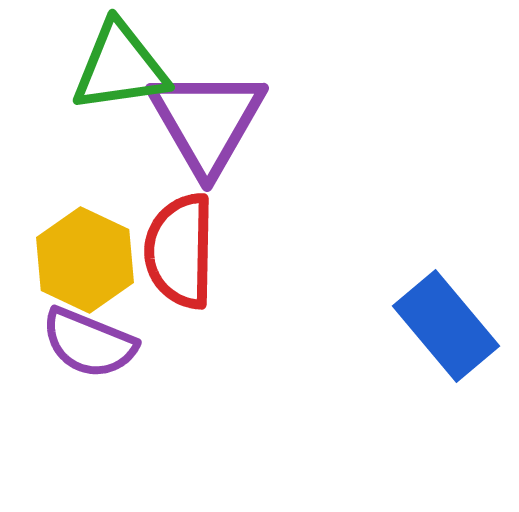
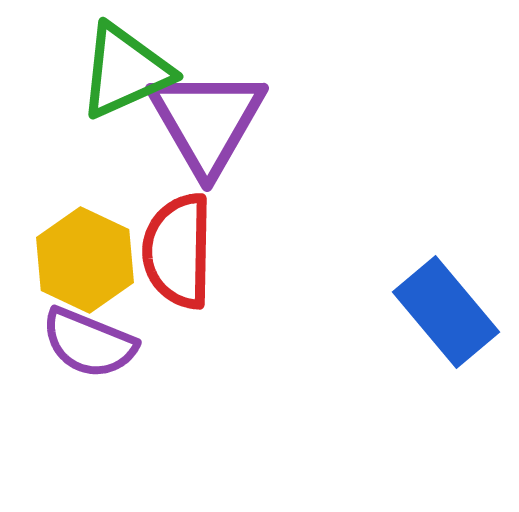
green triangle: moved 5 px right, 4 px down; rotated 16 degrees counterclockwise
red semicircle: moved 2 px left
blue rectangle: moved 14 px up
